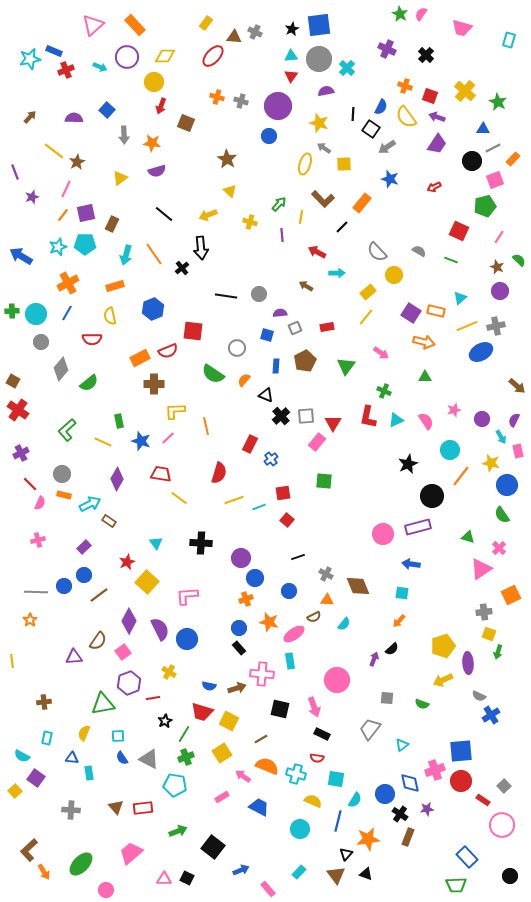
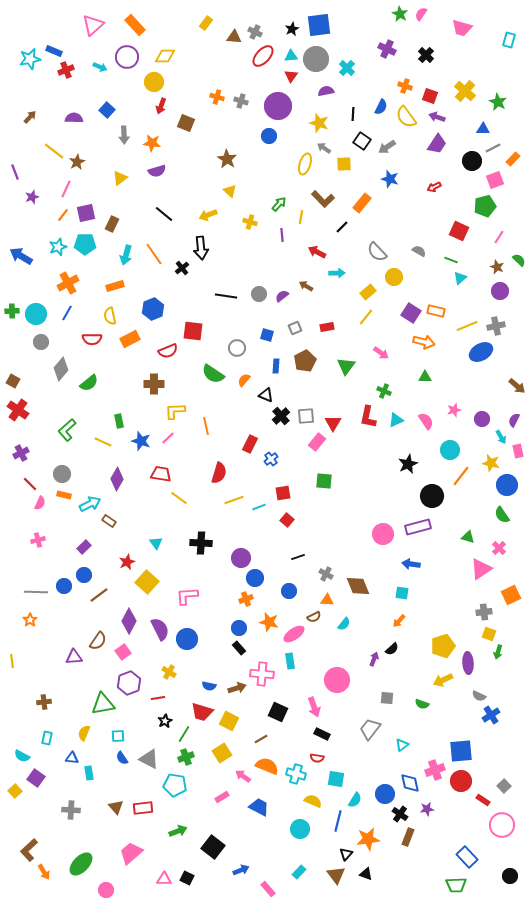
red ellipse at (213, 56): moved 50 px right
gray circle at (319, 59): moved 3 px left
black square at (371, 129): moved 9 px left, 12 px down
yellow circle at (394, 275): moved 2 px down
cyan triangle at (460, 298): moved 20 px up
purple semicircle at (280, 313): moved 2 px right, 17 px up; rotated 32 degrees counterclockwise
orange rectangle at (140, 358): moved 10 px left, 19 px up
red line at (153, 698): moved 5 px right
black square at (280, 709): moved 2 px left, 3 px down; rotated 12 degrees clockwise
